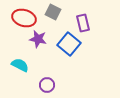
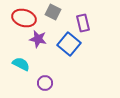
cyan semicircle: moved 1 px right, 1 px up
purple circle: moved 2 px left, 2 px up
